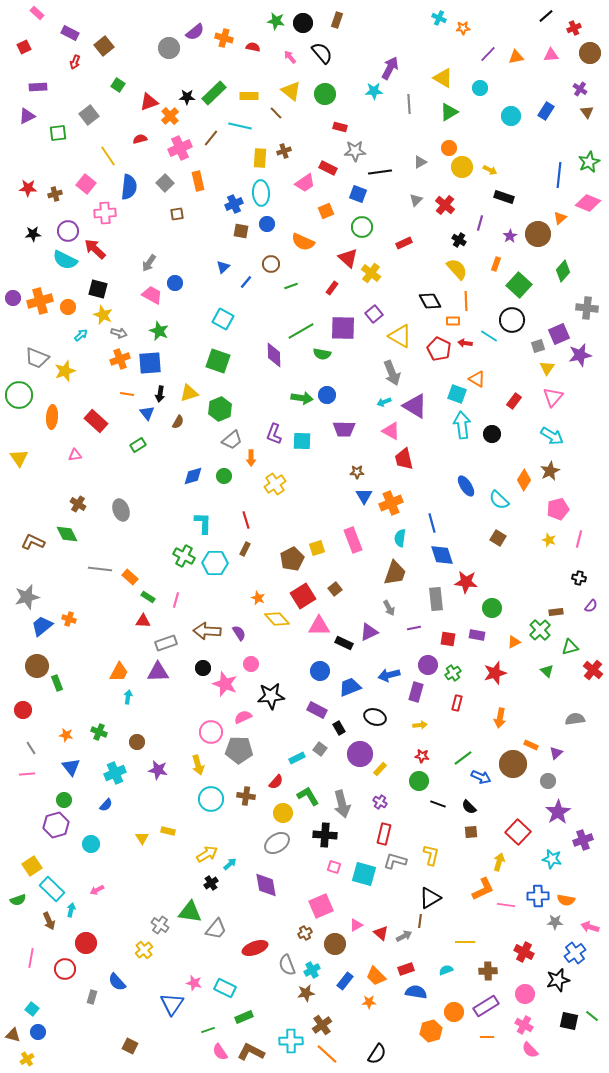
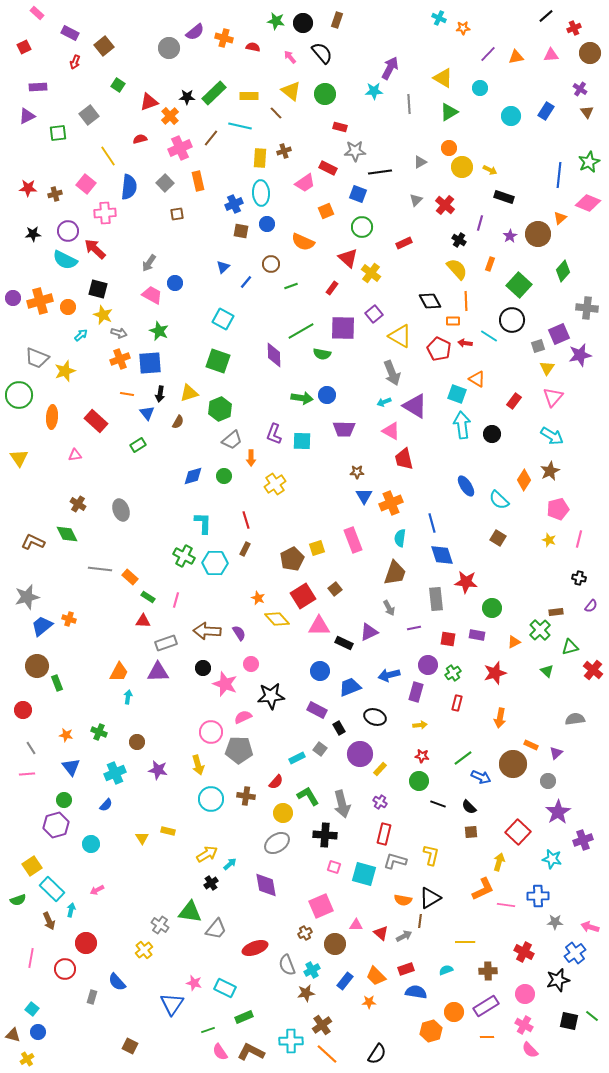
orange rectangle at (496, 264): moved 6 px left
orange semicircle at (566, 900): moved 163 px left
pink triangle at (356, 925): rotated 32 degrees clockwise
